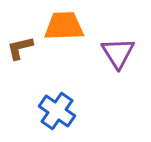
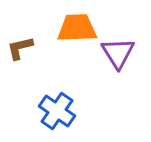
orange trapezoid: moved 13 px right, 2 px down
